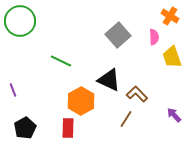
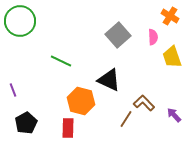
pink semicircle: moved 1 px left
brown L-shape: moved 7 px right, 9 px down
orange hexagon: rotated 16 degrees counterclockwise
black pentagon: moved 1 px right, 5 px up
